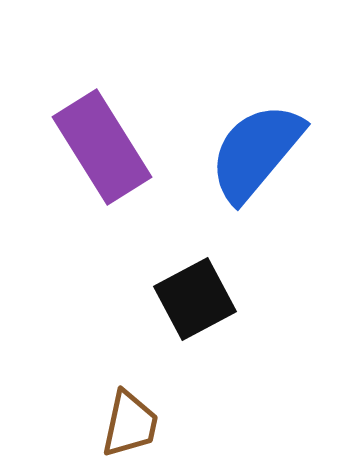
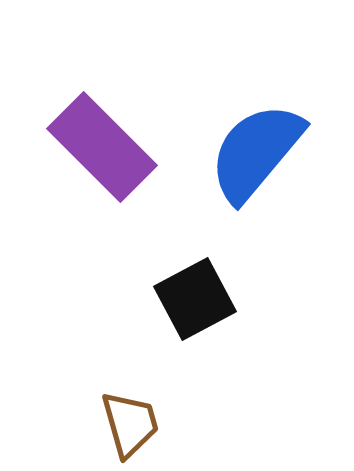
purple rectangle: rotated 13 degrees counterclockwise
brown trapezoid: rotated 28 degrees counterclockwise
